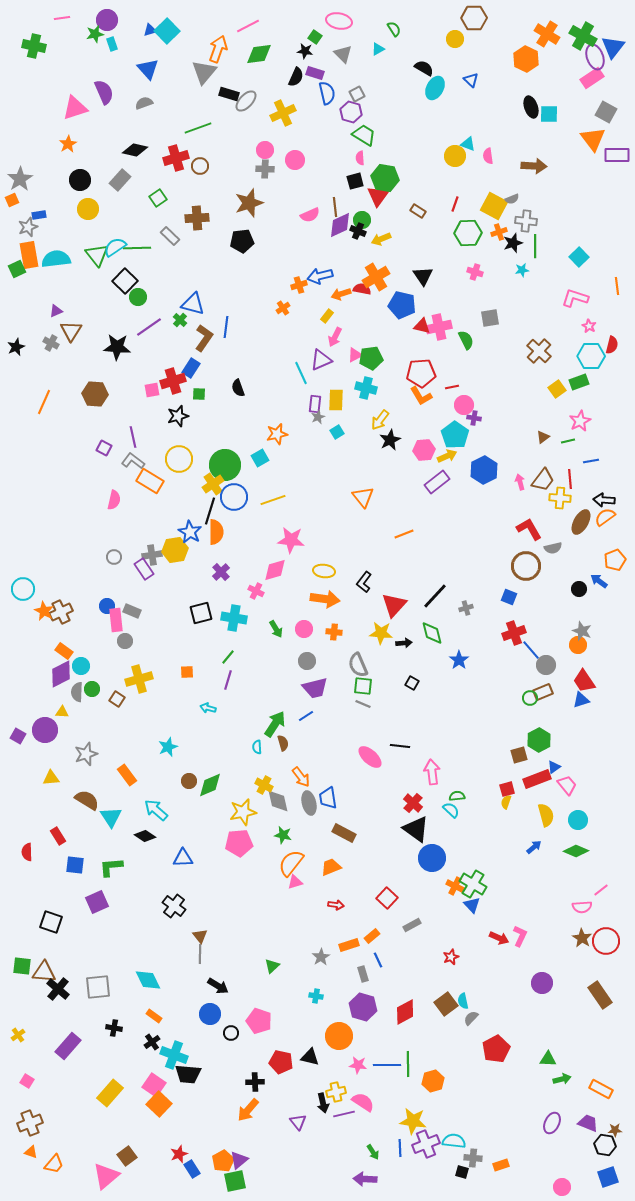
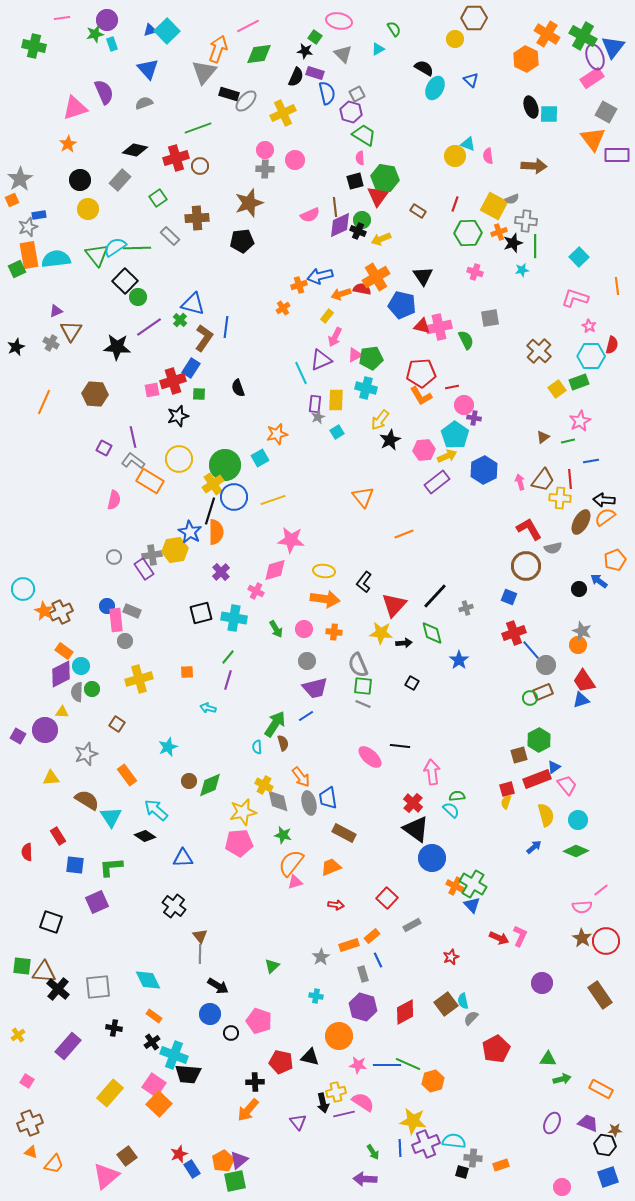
brown square at (117, 699): moved 25 px down
green line at (408, 1064): rotated 65 degrees counterclockwise
